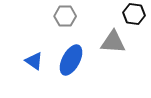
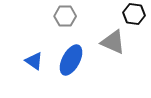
gray triangle: rotated 20 degrees clockwise
